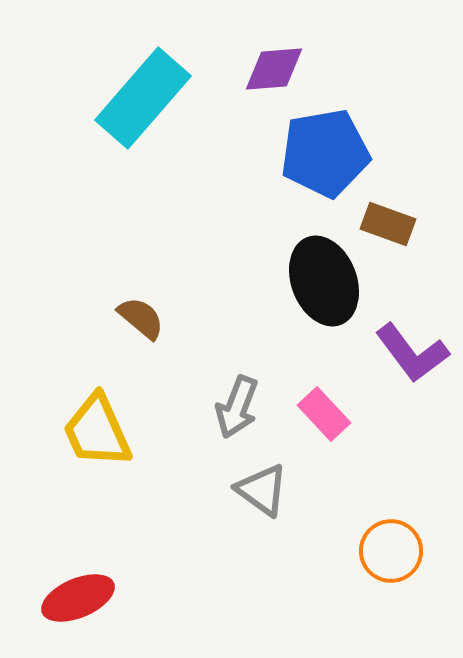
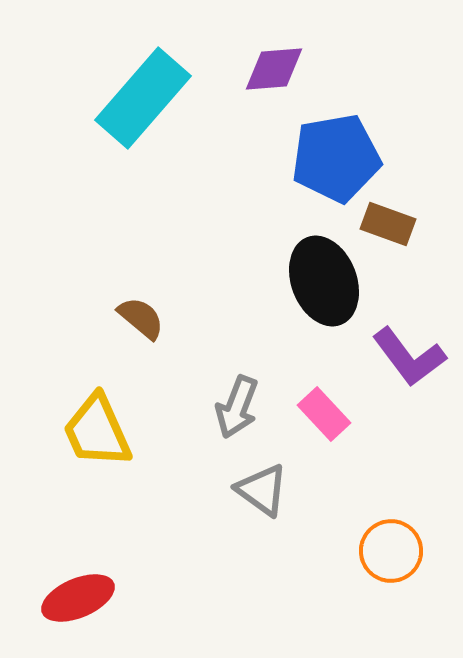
blue pentagon: moved 11 px right, 5 px down
purple L-shape: moved 3 px left, 4 px down
